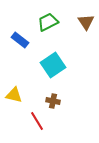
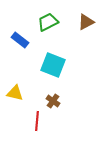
brown triangle: rotated 36 degrees clockwise
cyan square: rotated 35 degrees counterclockwise
yellow triangle: moved 1 px right, 2 px up
brown cross: rotated 24 degrees clockwise
red line: rotated 36 degrees clockwise
